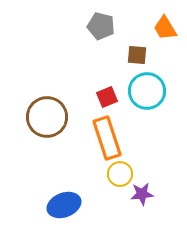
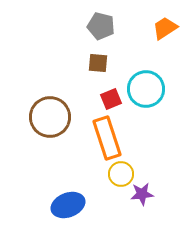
orange trapezoid: rotated 88 degrees clockwise
brown square: moved 39 px left, 8 px down
cyan circle: moved 1 px left, 2 px up
red square: moved 4 px right, 2 px down
brown circle: moved 3 px right
yellow circle: moved 1 px right
blue ellipse: moved 4 px right
